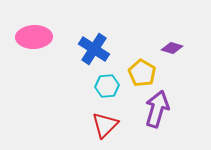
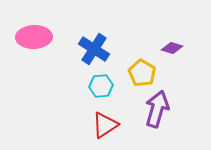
cyan hexagon: moved 6 px left
red triangle: rotated 12 degrees clockwise
